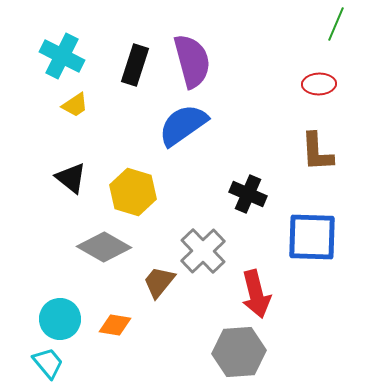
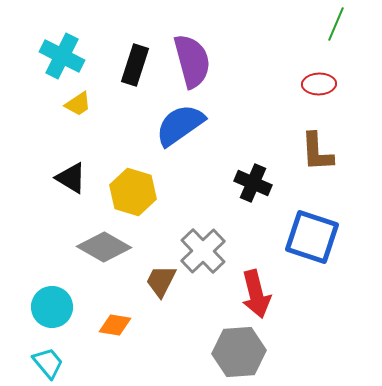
yellow trapezoid: moved 3 px right, 1 px up
blue semicircle: moved 3 px left
black triangle: rotated 8 degrees counterclockwise
black cross: moved 5 px right, 11 px up
blue square: rotated 16 degrees clockwise
brown trapezoid: moved 2 px right, 1 px up; rotated 12 degrees counterclockwise
cyan circle: moved 8 px left, 12 px up
